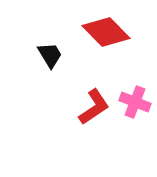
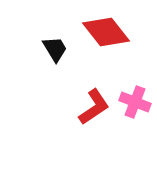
red diamond: rotated 6 degrees clockwise
black trapezoid: moved 5 px right, 6 px up
